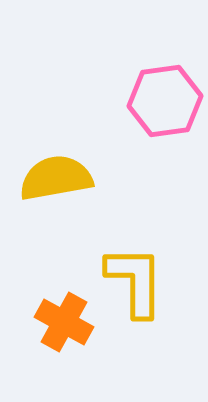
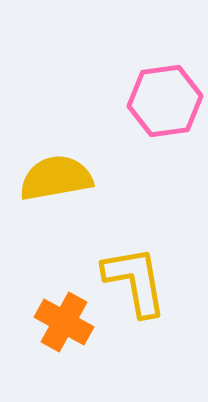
yellow L-shape: rotated 10 degrees counterclockwise
